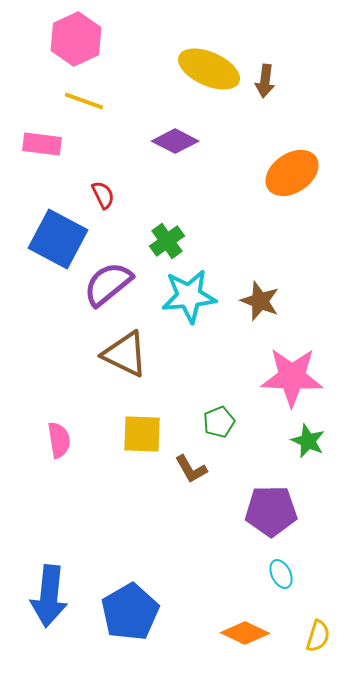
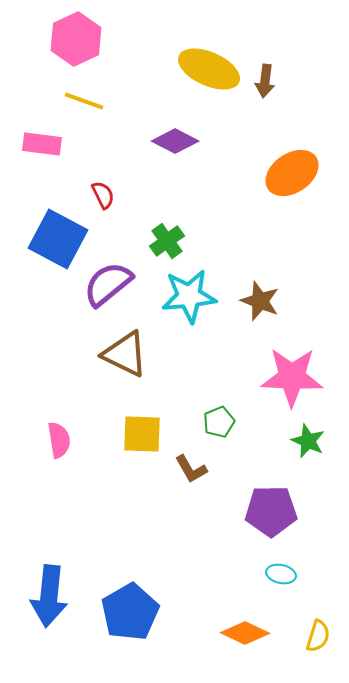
cyan ellipse: rotated 52 degrees counterclockwise
